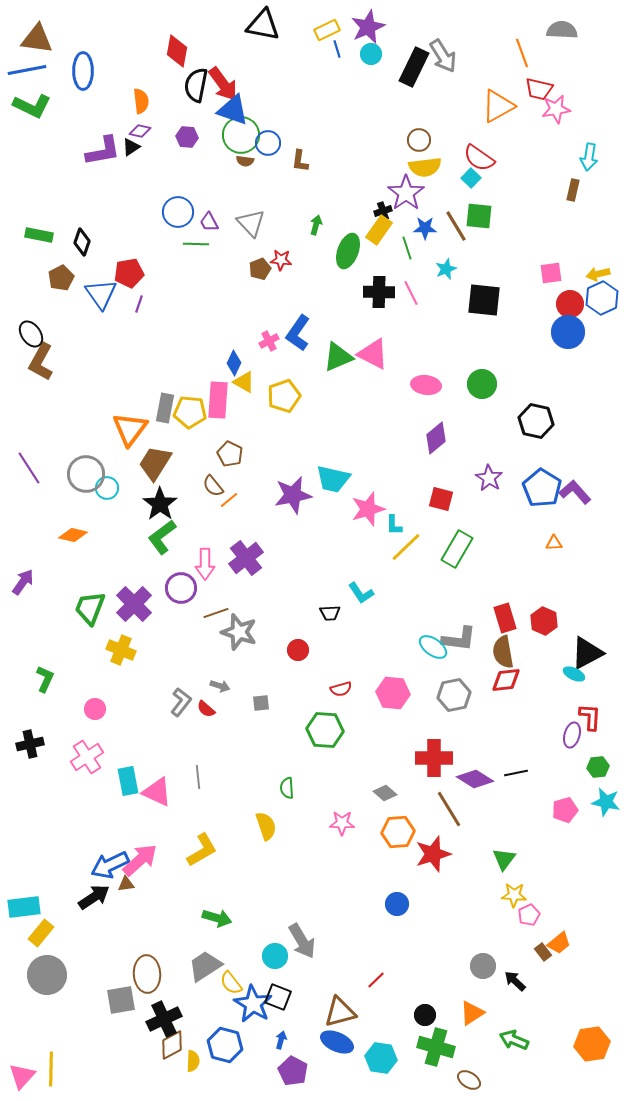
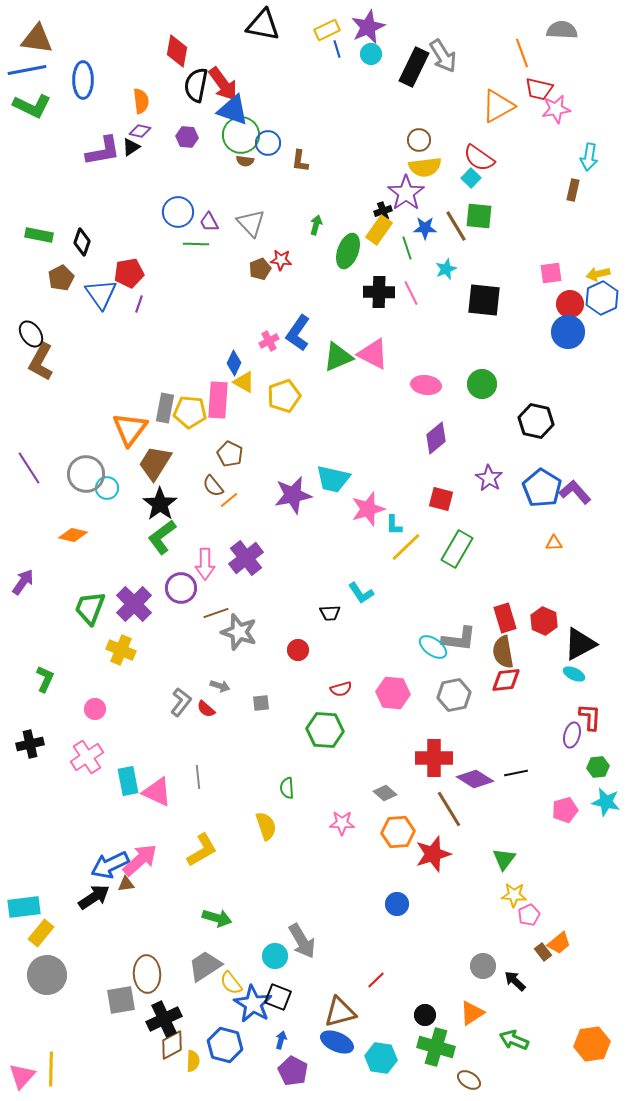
blue ellipse at (83, 71): moved 9 px down
black triangle at (587, 653): moved 7 px left, 9 px up
